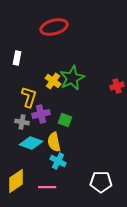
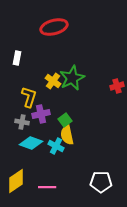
green square: rotated 32 degrees clockwise
yellow semicircle: moved 13 px right, 7 px up
cyan cross: moved 2 px left, 15 px up
